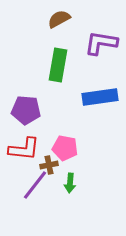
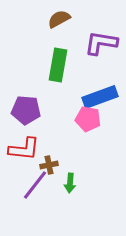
blue rectangle: rotated 12 degrees counterclockwise
pink pentagon: moved 23 px right, 29 px up
